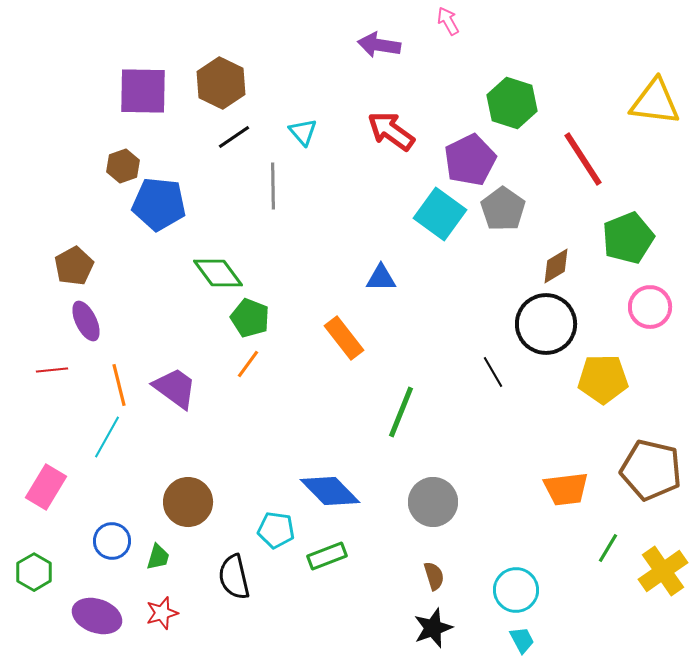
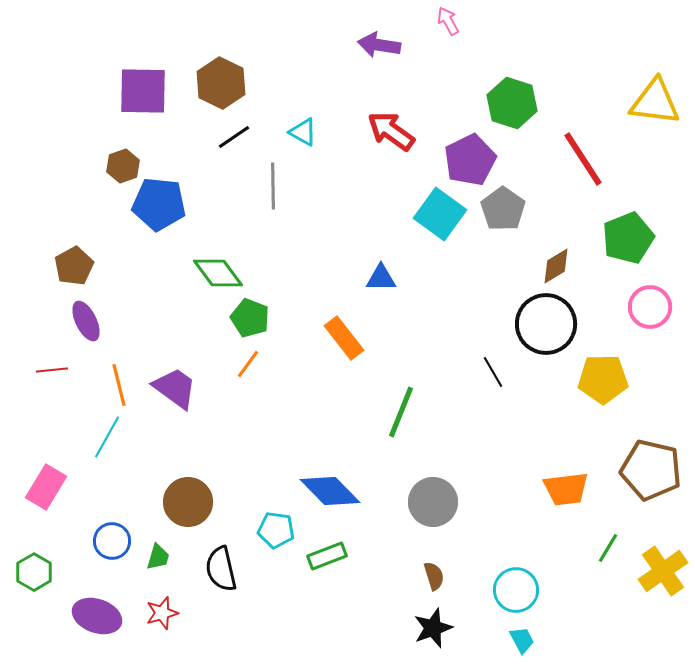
cyan triangle at (303, 132): rotated 20 degrees counterclockwise
black semicircle at (234, 577): moved 13 px left, 8 px up
